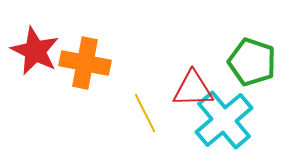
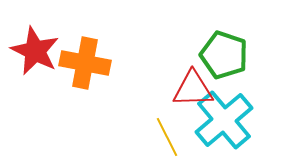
green pentagon: moved 28 px left, 7 px up
yellow line: moved 22 px right, 24 px down
